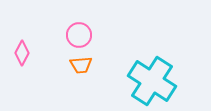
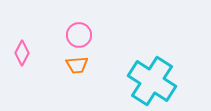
orange trapezoid: moved 4 px left
